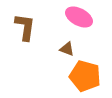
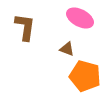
pink ellipse: moved 1 px right, 1 px down
